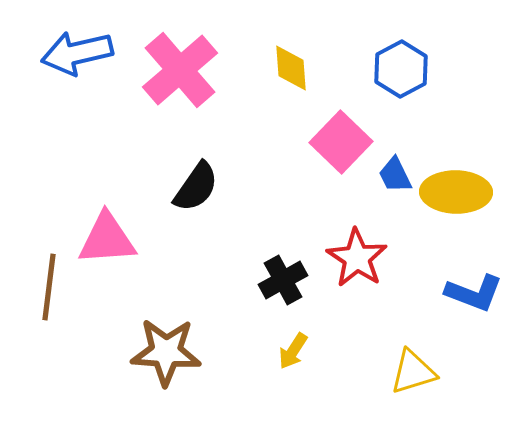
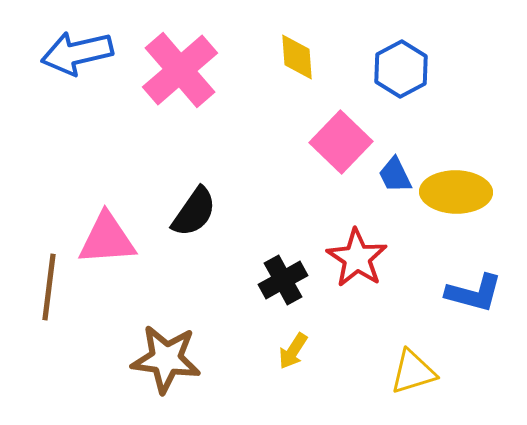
yellow diamond: moved 6 px right, 11 px up
black semicircle: moved 2 px left, 25 px down
blue L-shape: rotated 6 degrees counterclockwise
brown star: moved 7 px down; rotated 4 degrees clockwise
